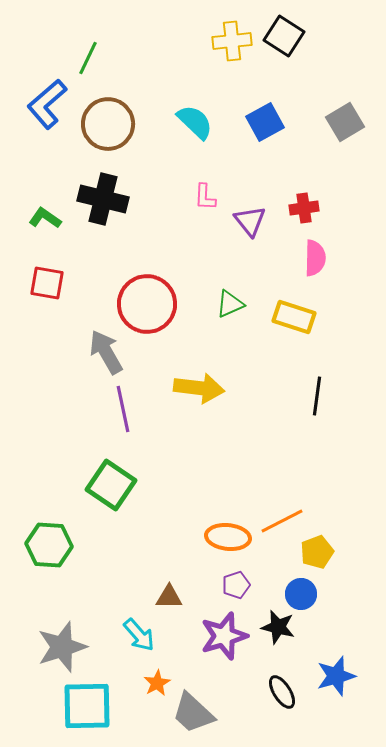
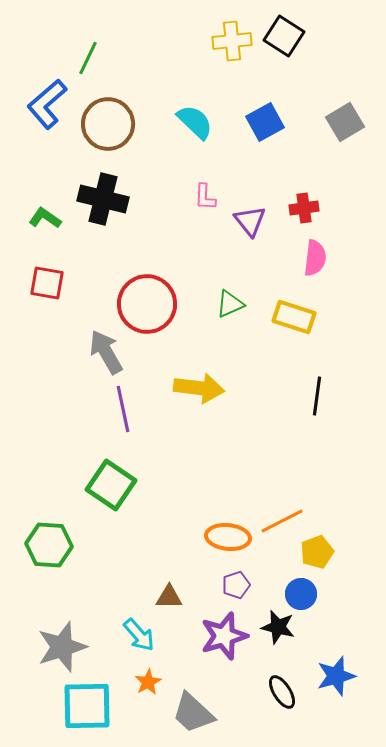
pink semicircle: rotated 6 degrees clockwise
orange star: moved 9 px left, 1 px up
